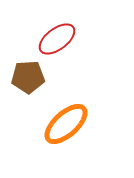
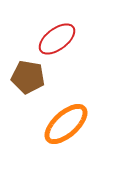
brown pentagon: rotated 12 degrees clockwise
